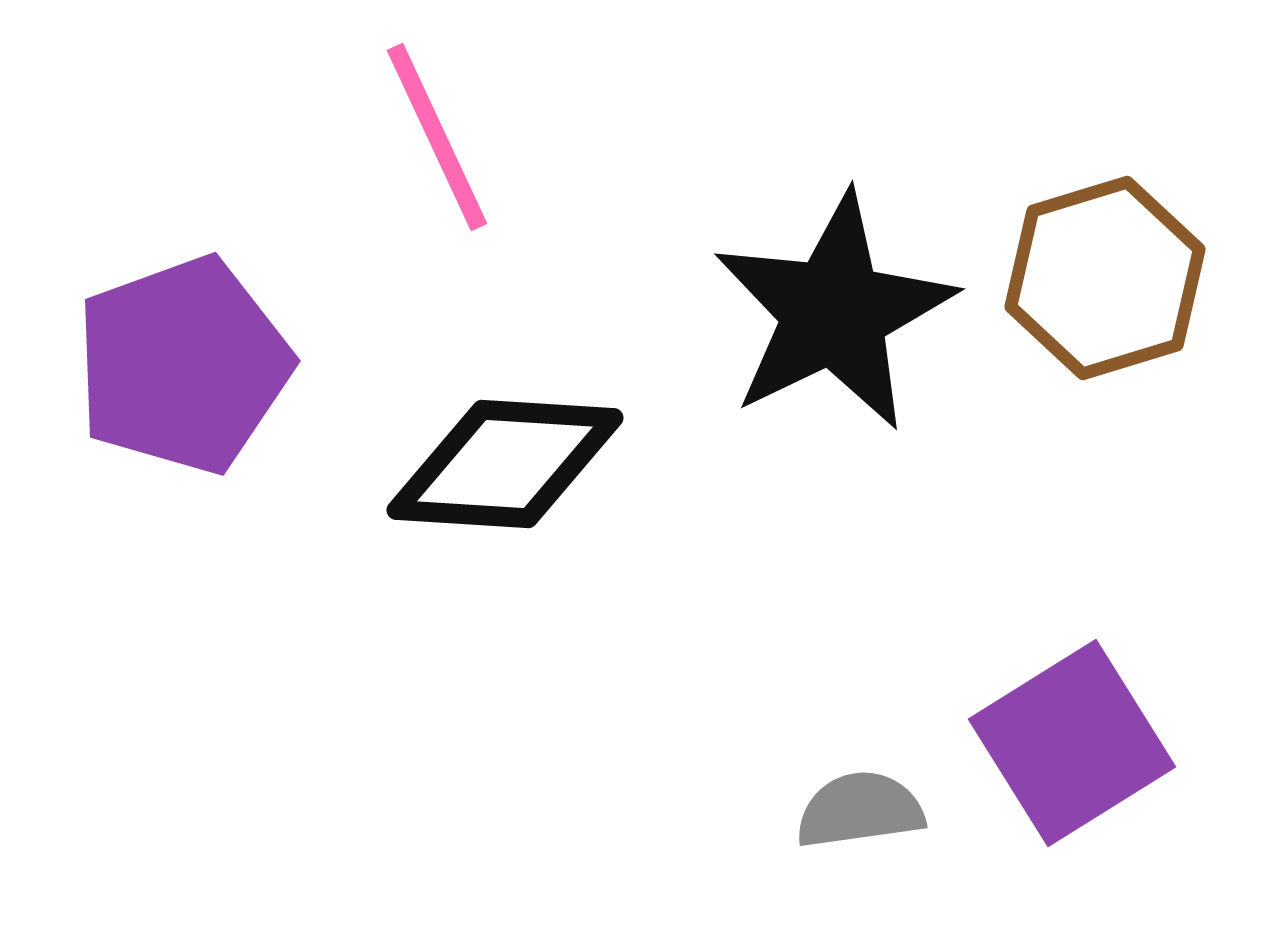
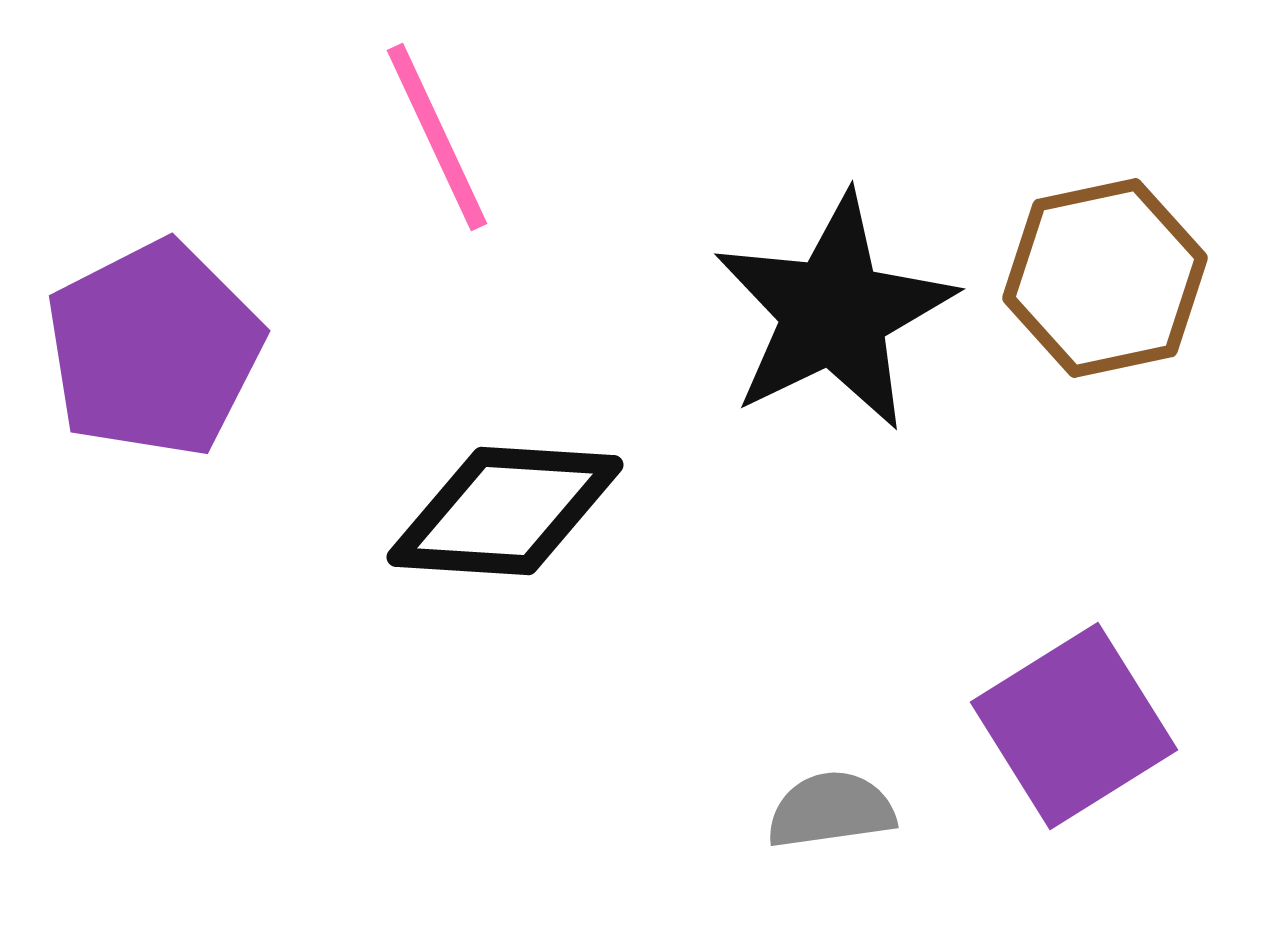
brown hexagon: rotated 5 degrees clockwise
purple pentagon: moved 29 px left, 16 px up; rotated 7 degrees counterclockwise
black diamond: moved 47 px down
purple square: moved 2 px right, 17 px up
gray semicircle: moved 29 px left
